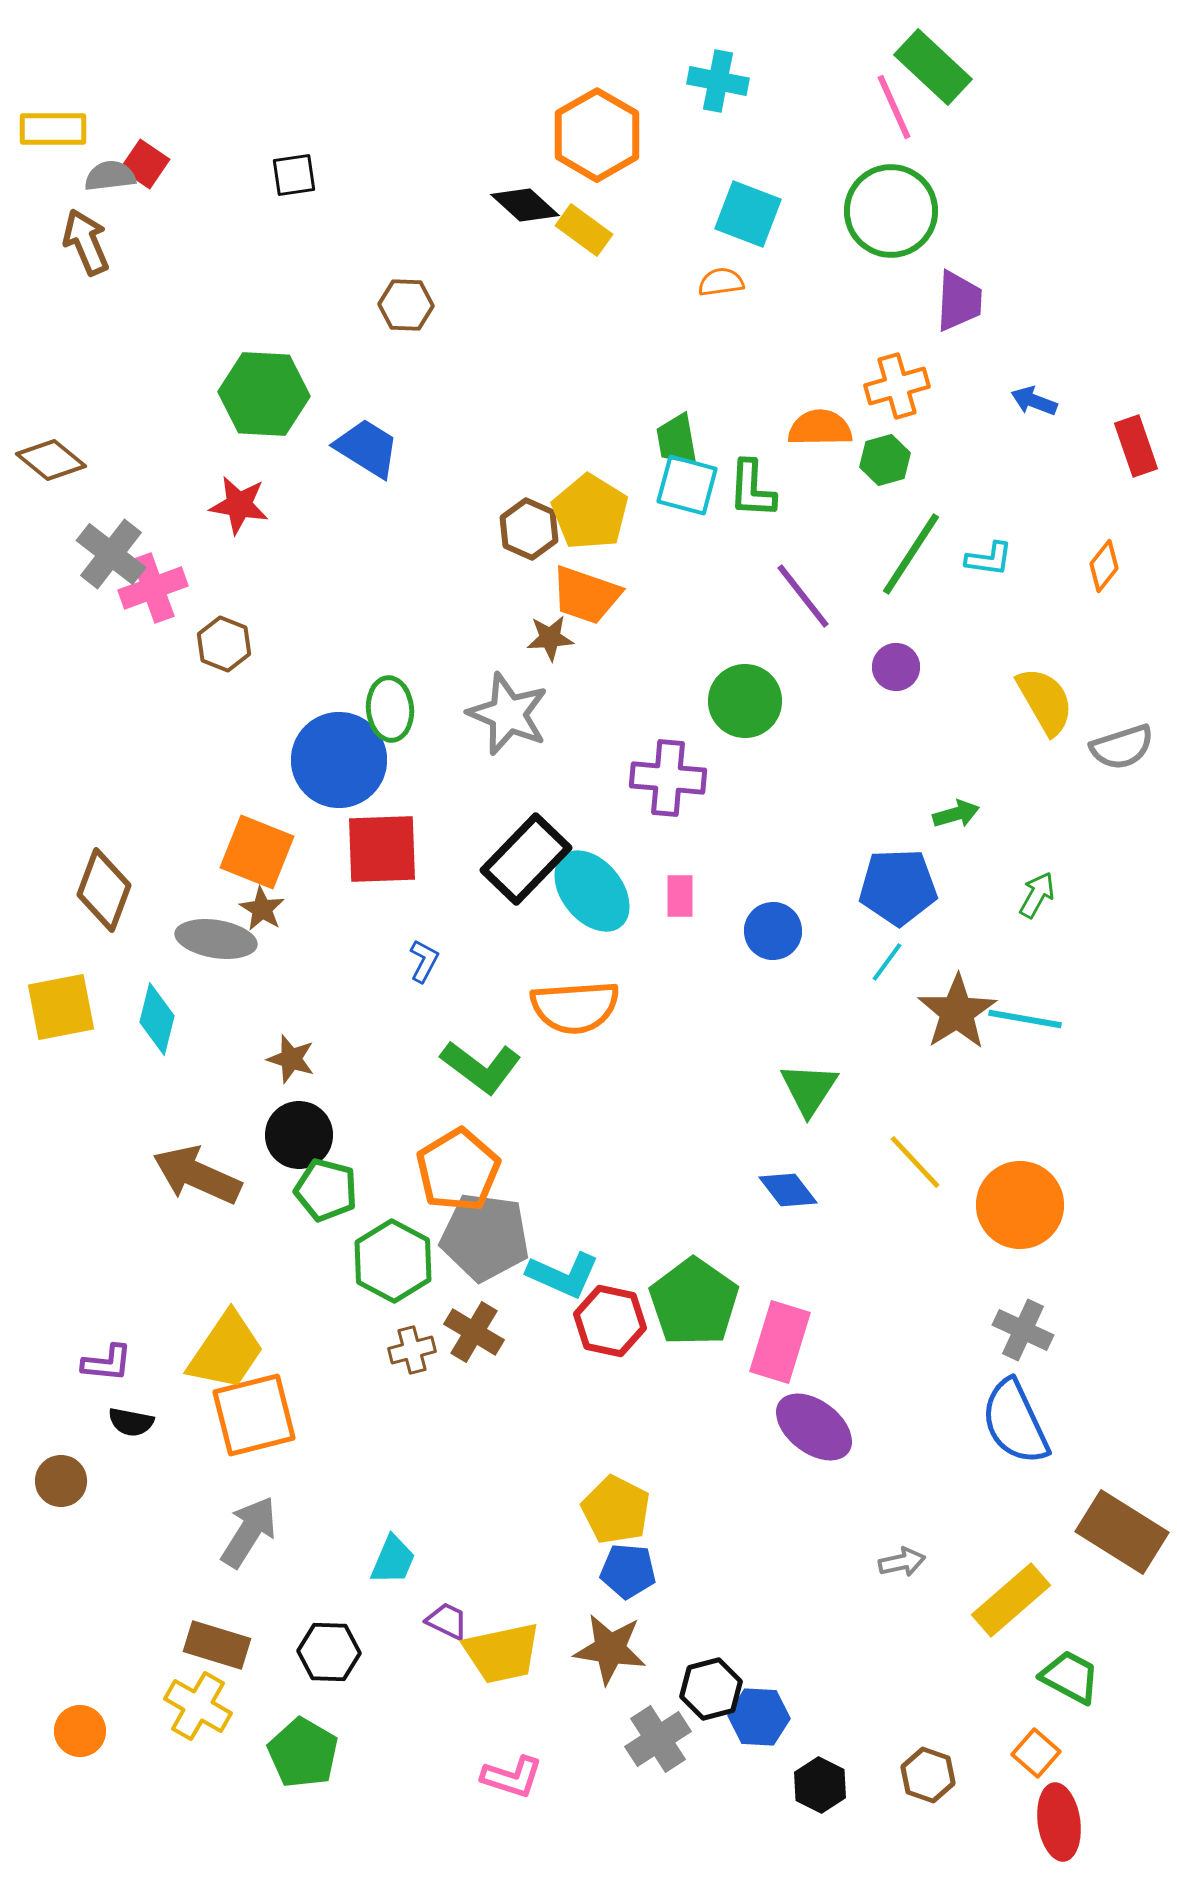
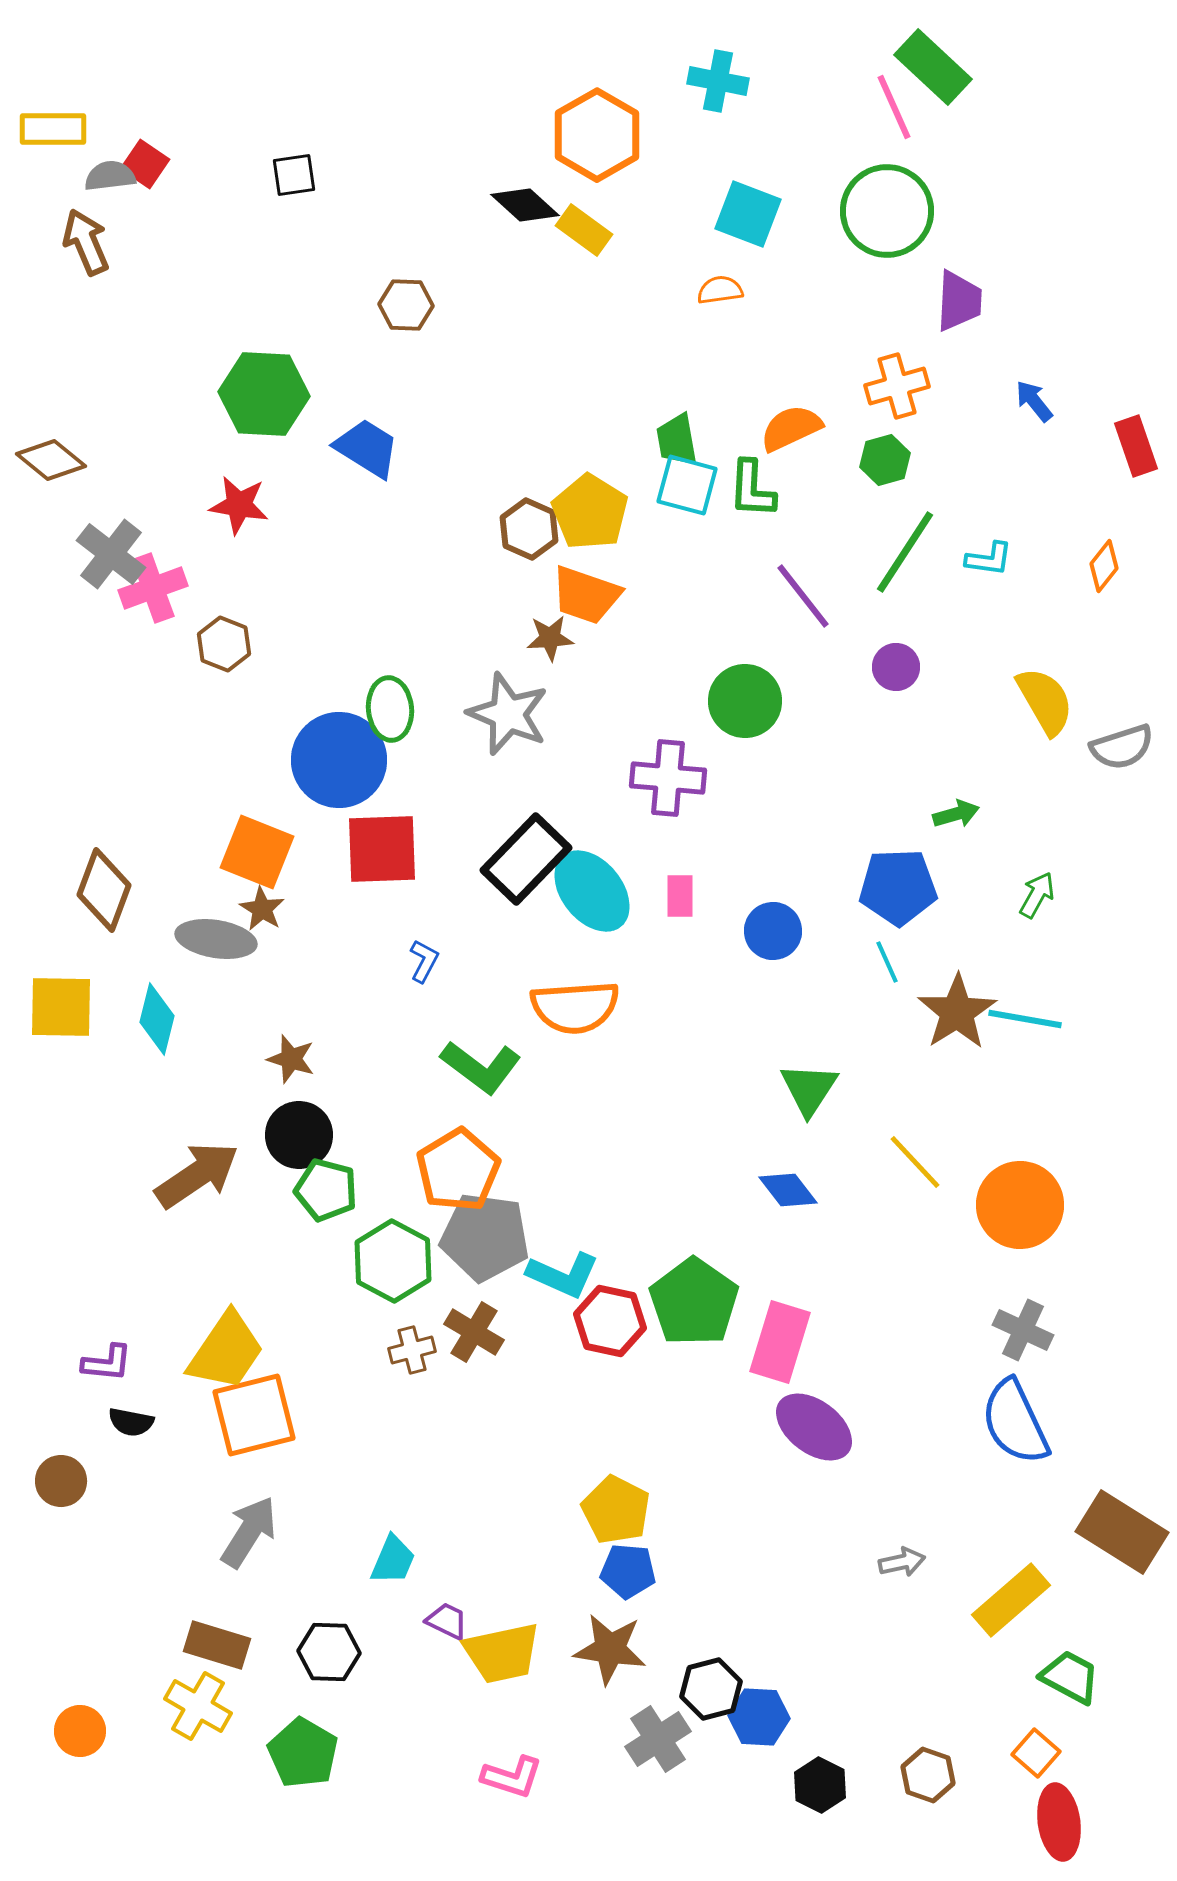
green circle at (891, 211): moved 4 px left
orange semicircle at (721, 282): moved 1 px left, 8 px down
blue arrow at (1034, 401): rotated 30 degrees clockwise
orange semicircle at (820, 428): moved 29 px left; rotated 24 degrees counterclockwise
green line at (911, 554): moved 6 px left, 2 px up
cyan line at (887, 962): rotated 60 degrees counterclockwise
yellow square at (61, 1007): rotated 12 degrees clockwise
brown arrow at (197, 1175): rotated 122 degrees clockwise
